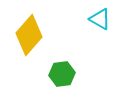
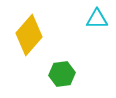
cyan triangle: moved 3 px left; rotated 30 degrees counterclockwise
